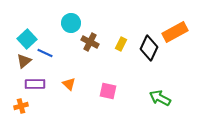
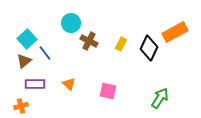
brown cross: moved 1 px left, 1 px up
blue line: rotated 28 degrees clockwise
green arrow: rotated 95 degrees clockwise
